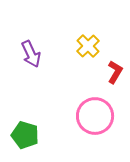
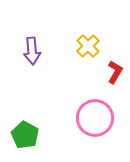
purple arrow: moved 1 px right, 3 px up; rotated 20 degrees clockwise
pink circle: moved 2 px down
green pentagon: rotated 12 degrees clockwise
